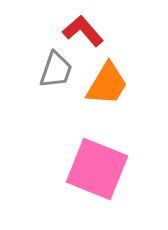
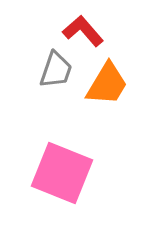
pink square: moved 35 px left, 4 px down
